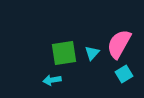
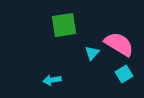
pink semicircle: rotated 92 degrees clockwise
green square: moved 28 px up
